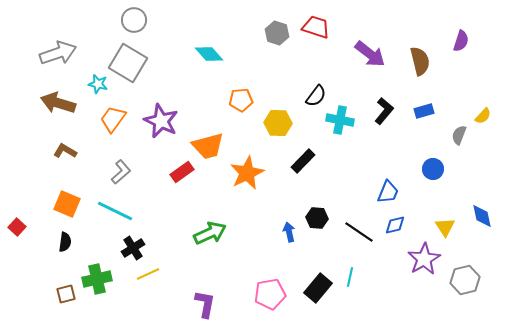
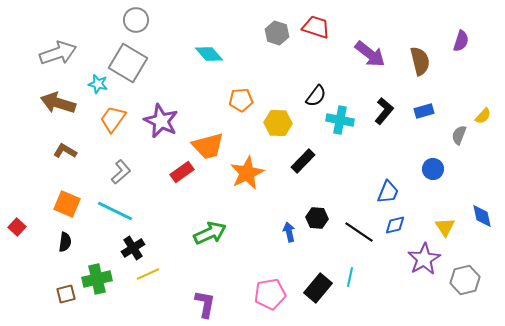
gray circle at (134, 20): moved 2 px right
